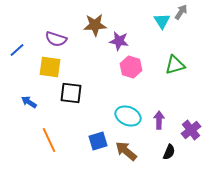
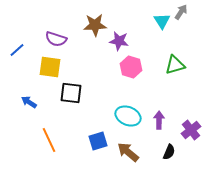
brown arrow: moved 2 px right, 1 px down
